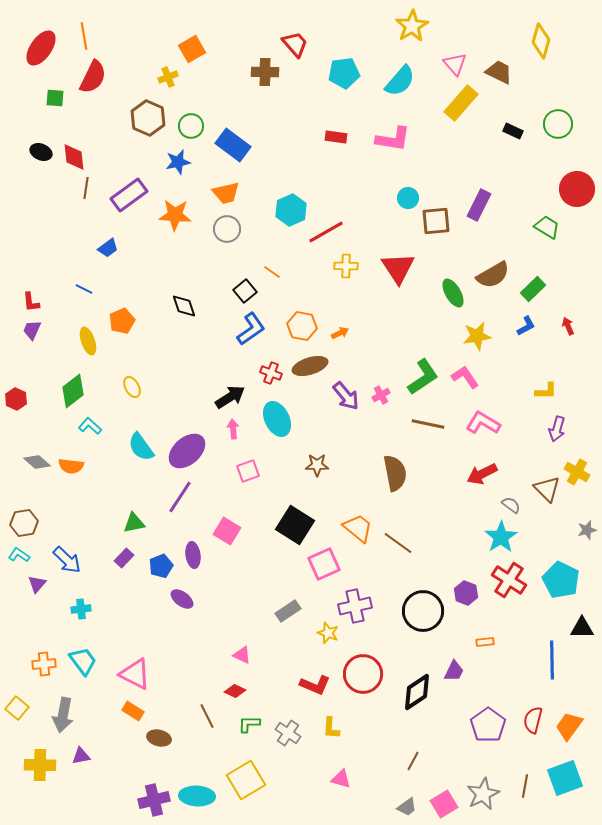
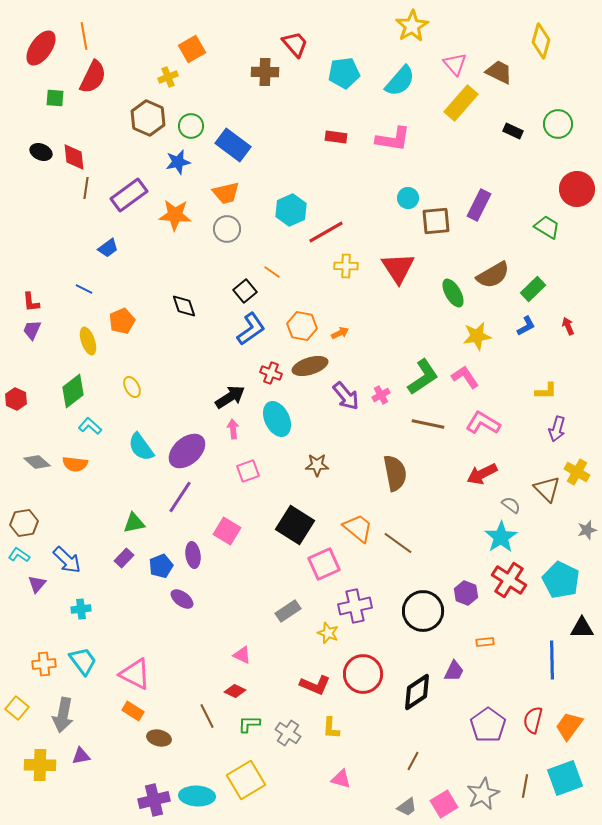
orange semicircle at (71, 466): moved 4 px right, 2 px up
